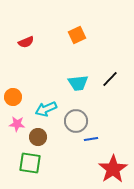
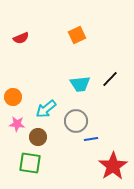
red semicircle: moved 5 px left, 4 px up
cyan trapezoid: moved 2 px right, 1 px down
cyan arrow: rotated 15 degrees counterclockwise
red star: moved 3 px up
